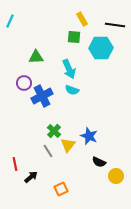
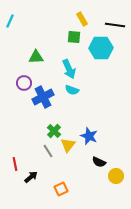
blue cross: moved 1 px right, 1 px down
